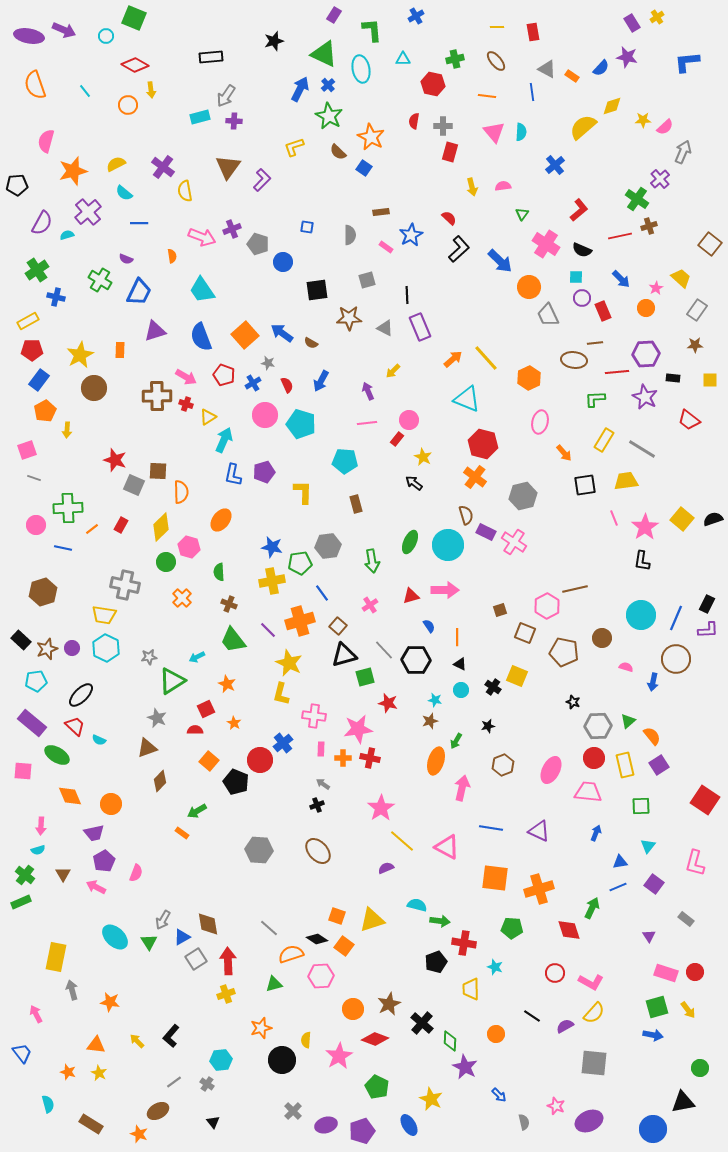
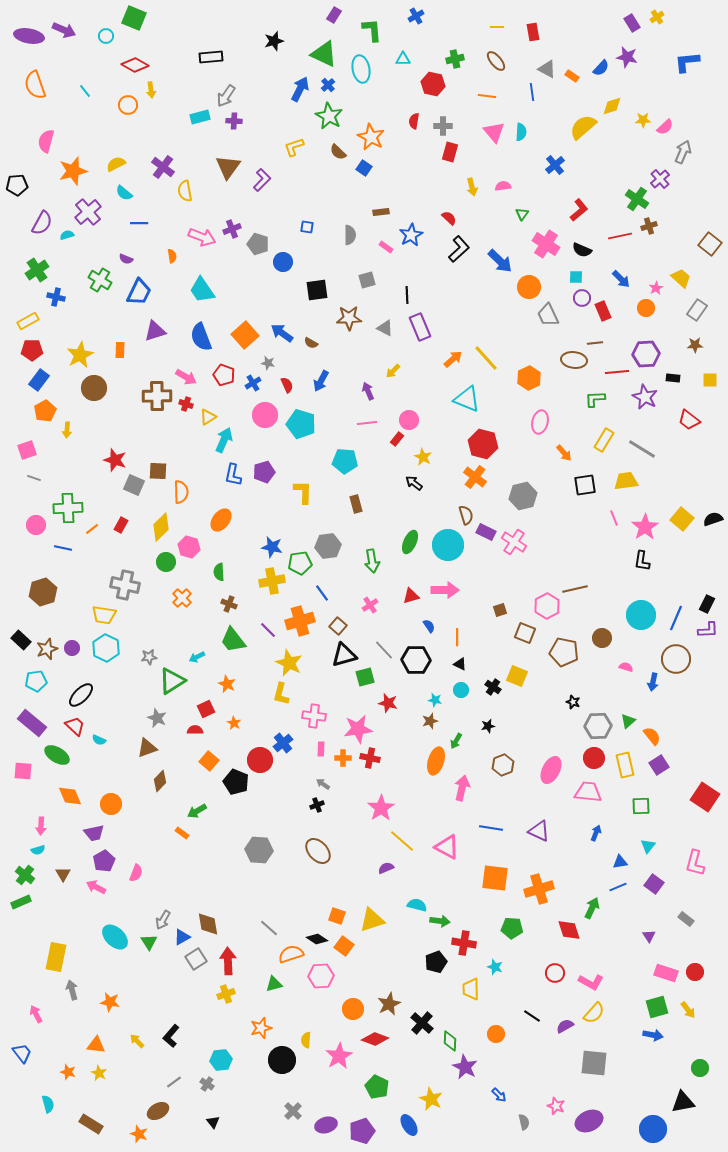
red square at (705, 800): moved 3 px up
